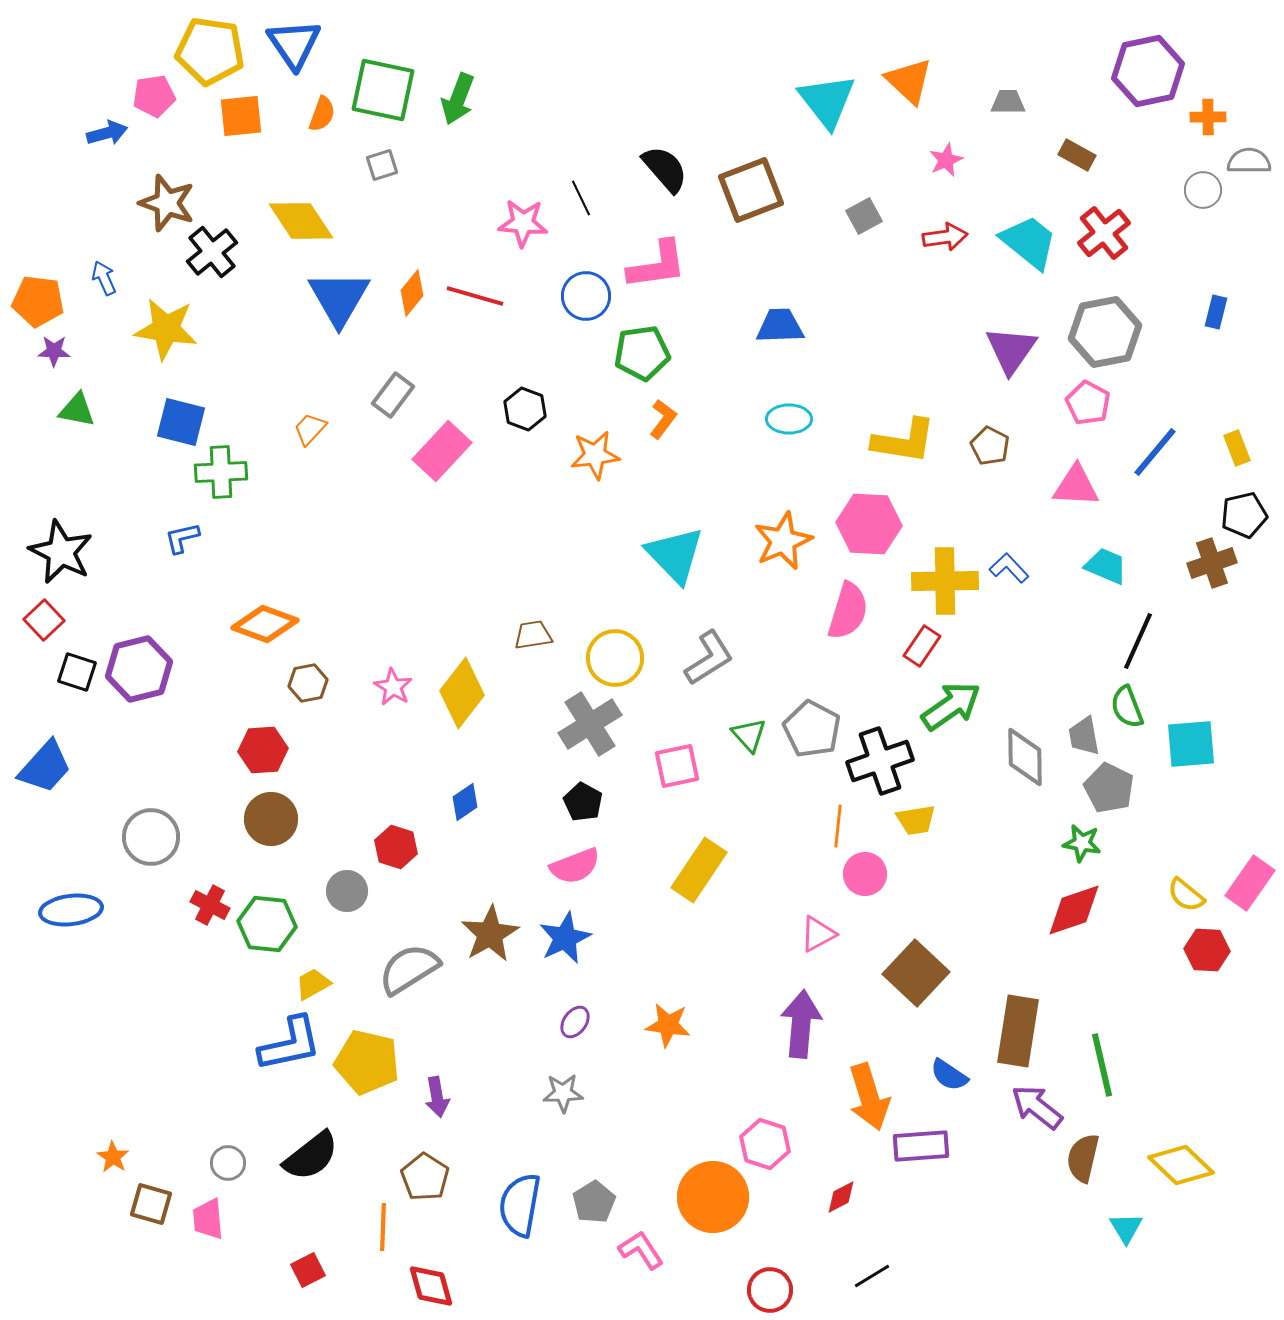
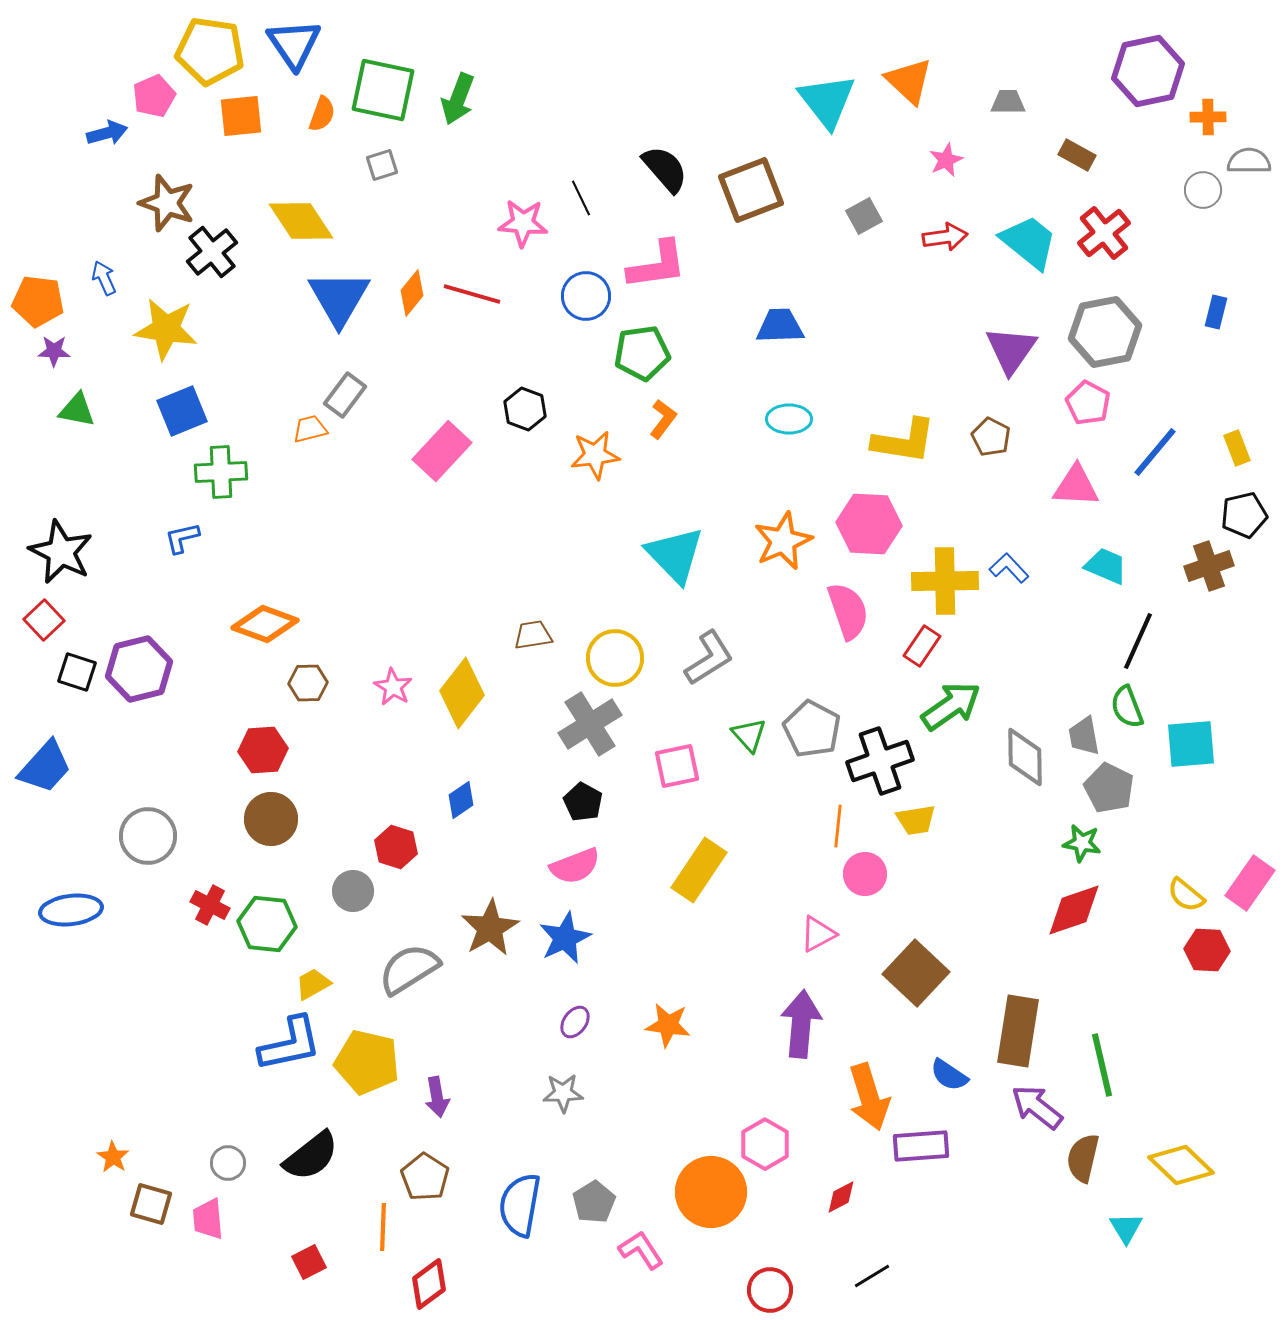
pink pentagon at (154, 96): rotated 15 degrees counterclockwise
red line at (475, 296): moved 3 px left, 2 px up
gray rectangle at (393, 395): moved 48 px left
blue square at (181, 422): moved 1 px right, 11 px up; rotated 36 degrees counterclockwise
orange trapezoid at (310, 429): rotated 33 degrees clockwise
brown pentagon at (990, 446): moved 1 px right, 9 px up
brown cross at (1212, 563): moved 3 px left, 3 px down
pink semicircle at (848, 611): rotated 36 degrees counterclockwise
brown hexagon at (308, 683): rotated 9 degrees clockwise
blue diamond at (465, 802): moved 4 px left, 2 px up
gray circle at (151, 837): moved 3 px left, 1 px up
gray circle at (347, 891): moved 6 px right
brown star at (490, 934): moved 6 px up
pink hexagon at (765, 1144): rotated 12 degrees clockwise
orange circle at (713, 1197): moved 2 px left, 5 px up
red square at (308, 1270): moved 1 px right, 8 px up
red diamond at (431, 1286): moved 2 px left, 2 px up; rotated 69 degrees clockwise
